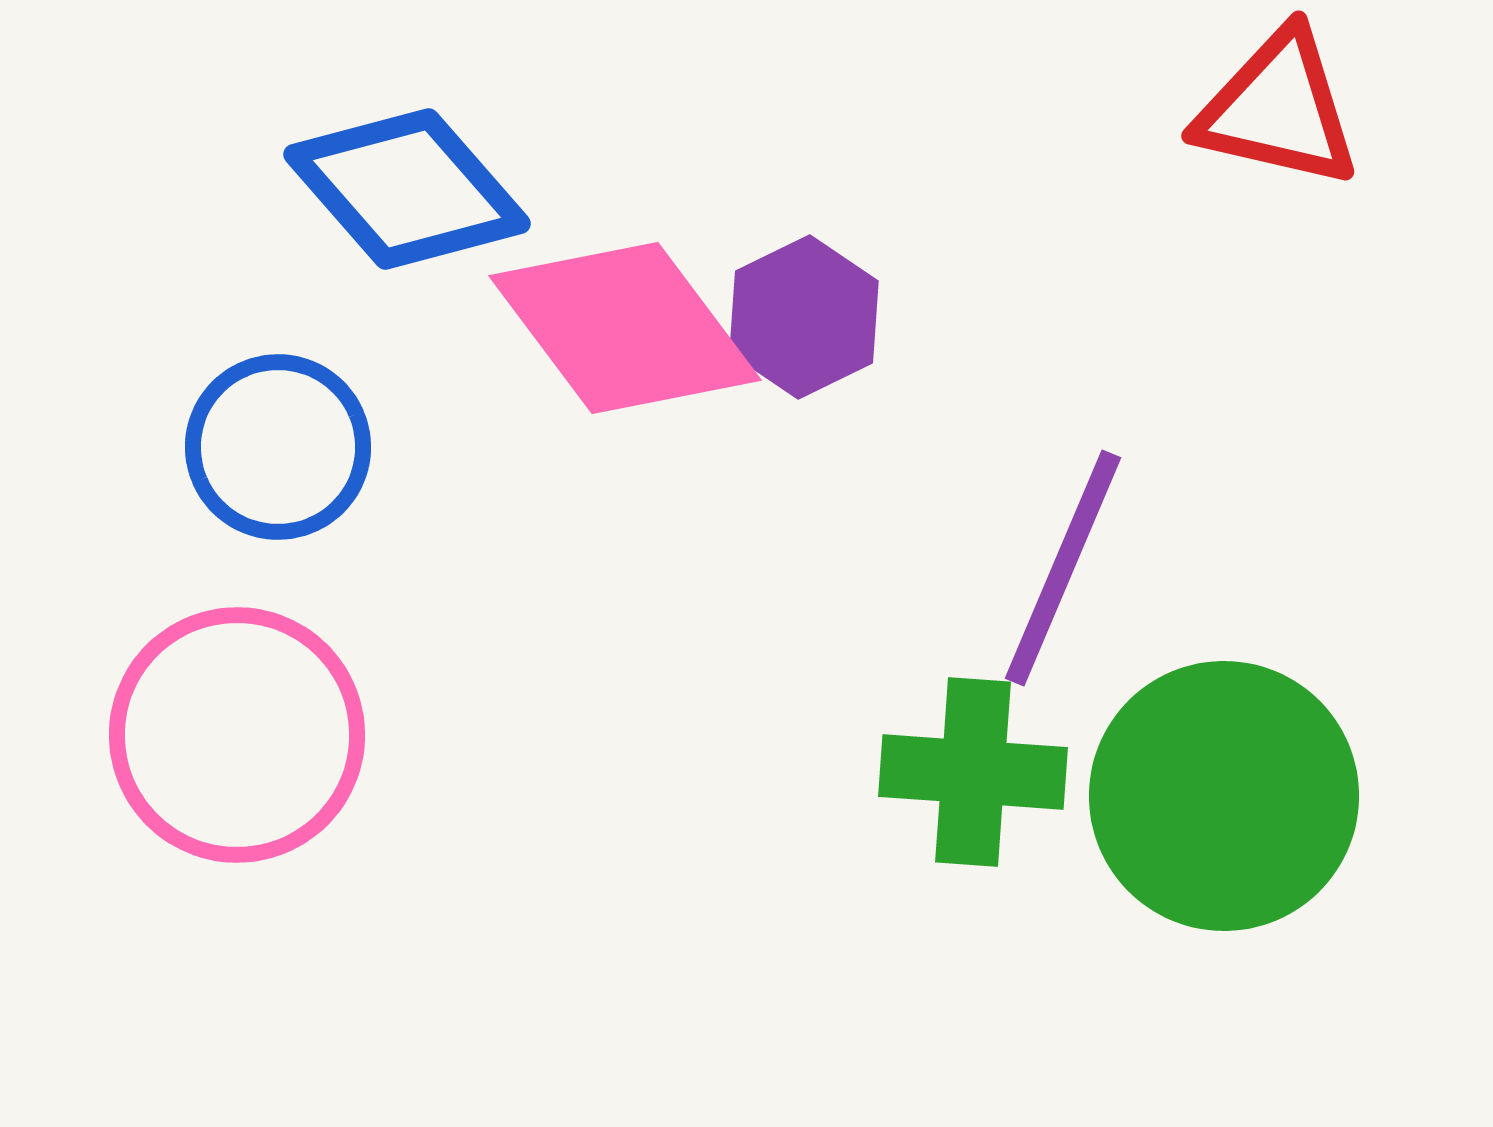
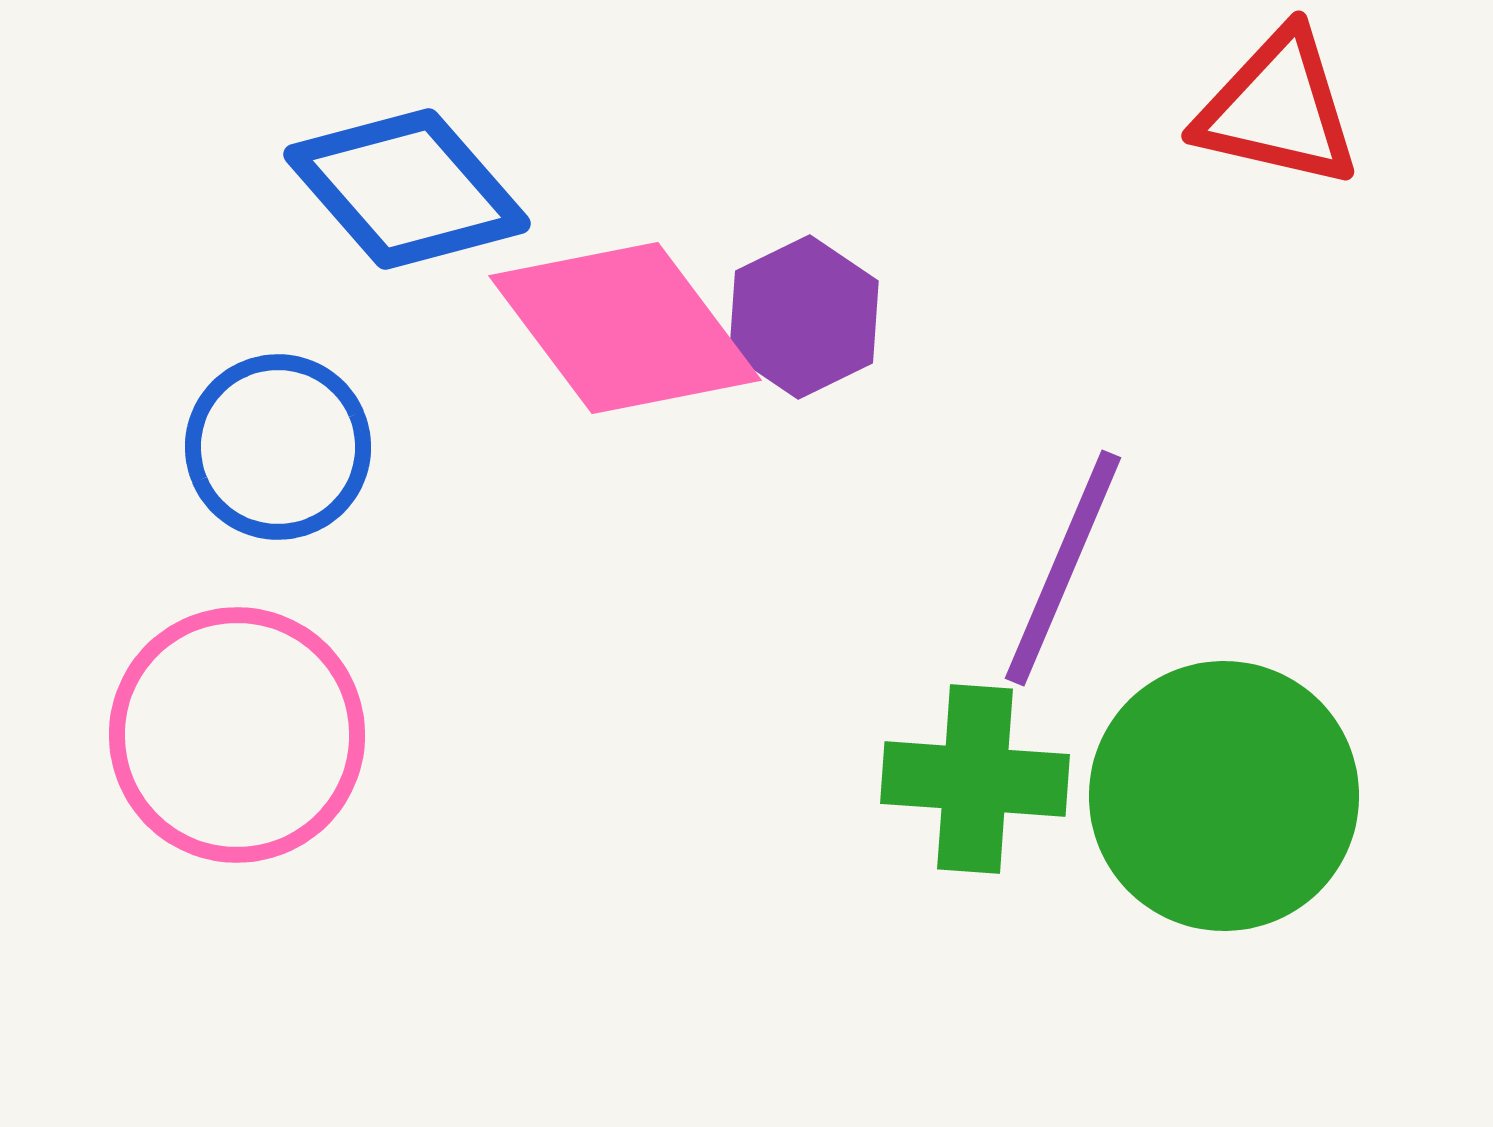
green cross: moved 2 px right, 7 px down
